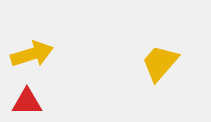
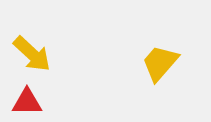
yellow arrow: rotated 60 degrees clockwise
